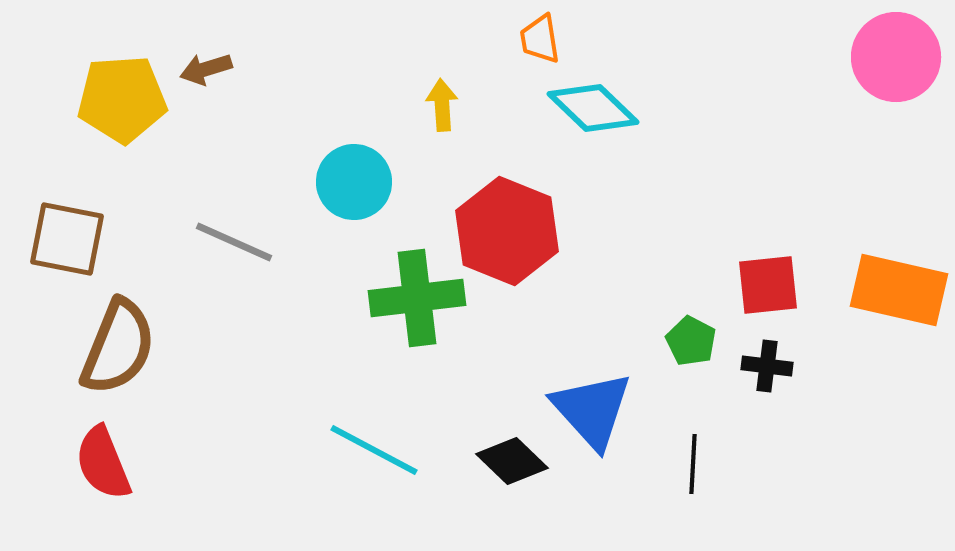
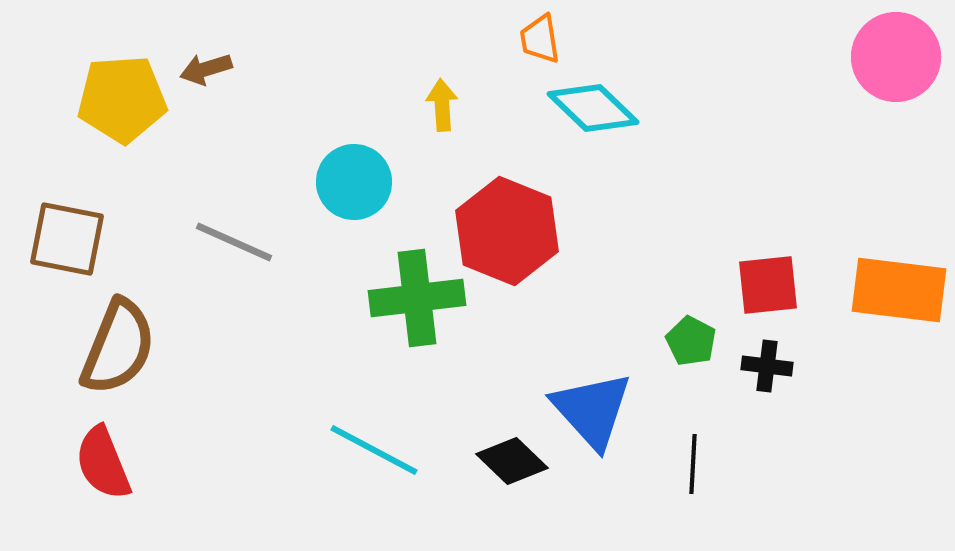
orange rectangle: rotated 6 degrees counterclockwise
